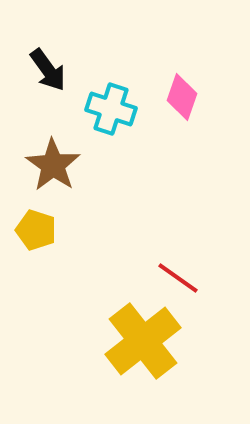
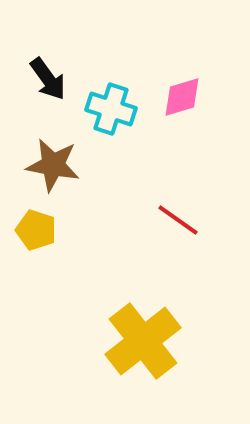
black arrow: moved 9 px down
pink diamond: rotated 54 degrees clockwise
brown star: rotated 24 degrees counterclockwise
red line: moved 58 px up
